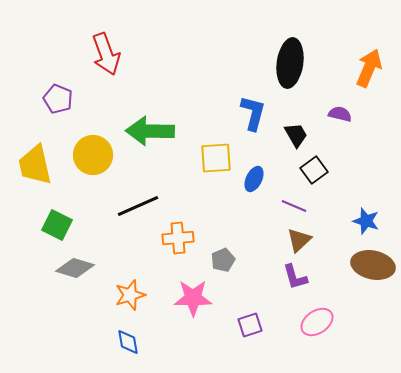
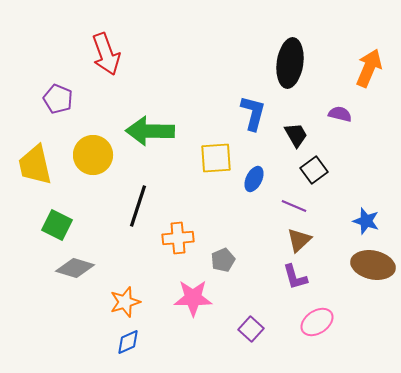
black line: rotated 48 degrees counterclockwise
orange star: moved 5 px left, 7 px down
purple square: moved 1 px right, 4 px down; rotated 30 degrees counterclockwise
blue diamond: rotated 76 degrees clockwise
